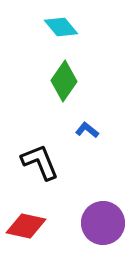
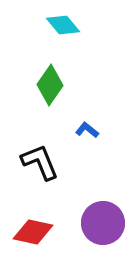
cyan diamond: moved 2 px right, 2 px up
green diamond: moved 14 px left, 4 px down
red diamond: moved 7 px right, 6 px down
